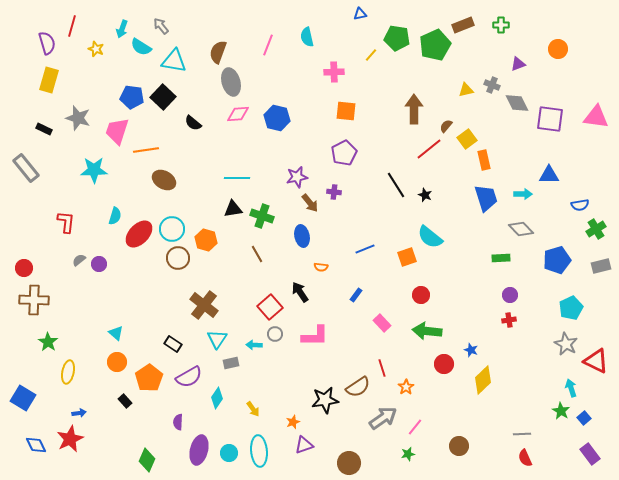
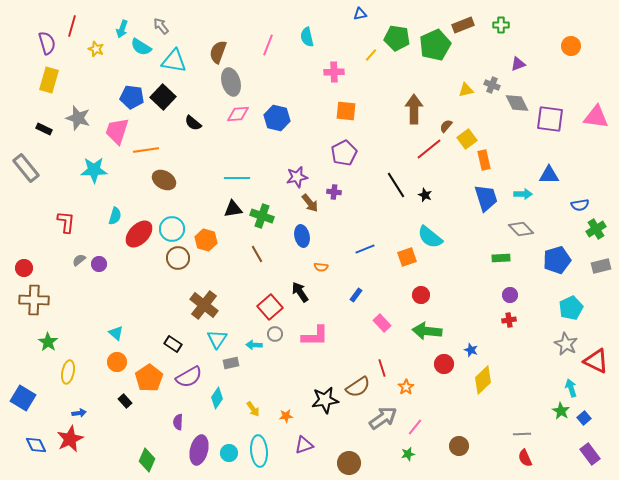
orange circle at (558, 49): moved 13 px right, 3 px up
orange star at (293, 422): moved 7 px left, 6 px up; rotated 16 degrees clockwise
